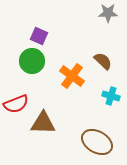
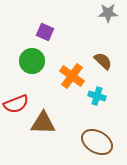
purple square: moved 6 px right, 4 px up
cyan cross: moved 14 px left
